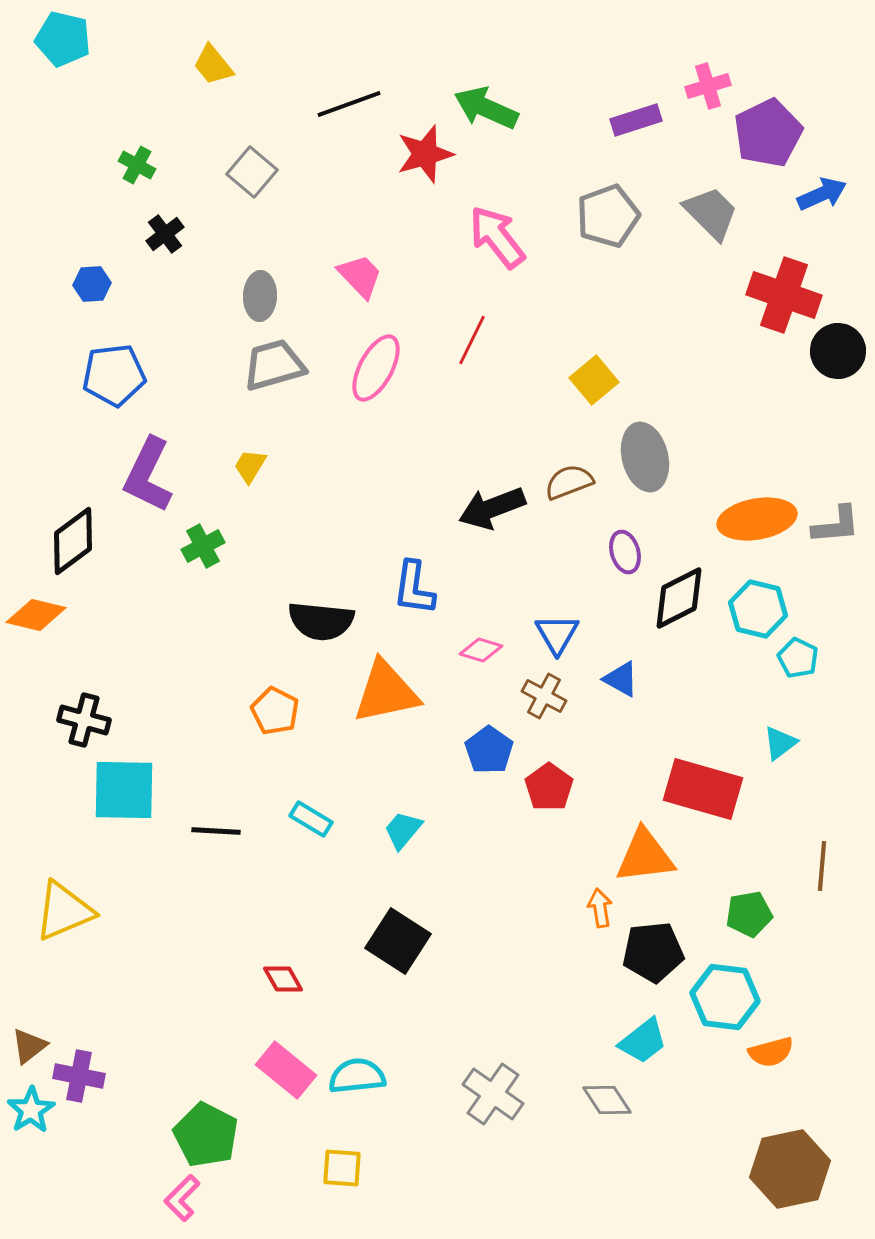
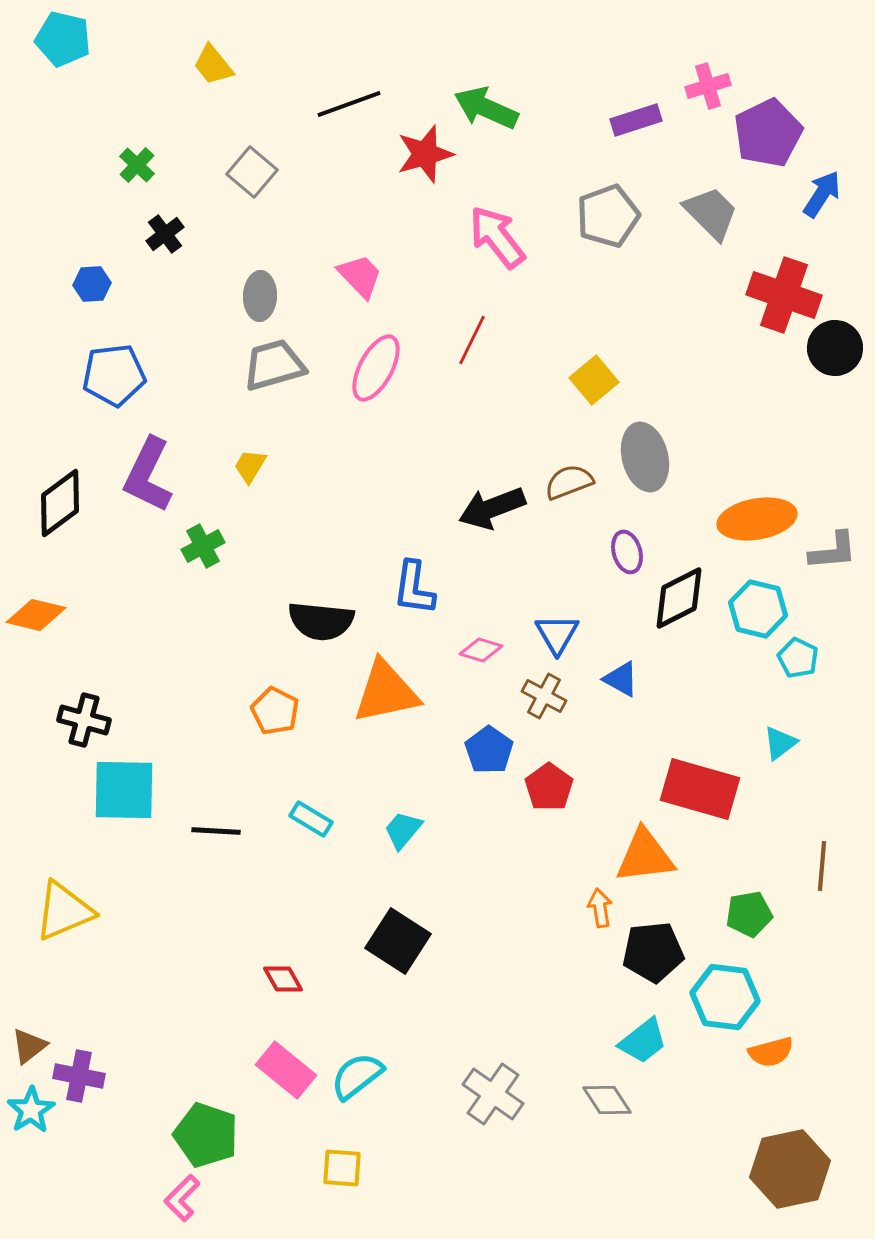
green cross at (137, 165): rotated 15 degrees clockwise
blue arrow at (822, 194): rotated 33 degrees counterclockwise
black circle at (838, 351): moved 3 px left, 3 px up
gray L-shape at (836, 525): moved 3 px left, 26 px down
black diamond at (73, 541): moved 13 px left, 38 px up
purple ellipse at (625, 552): moved 2 px right
red rectangle at (703, 789): moved 3 px left
cyan semicircle at (357, 1076): rotated 32 degrees counterclockwise
green pentagon at (206, 1135): rotated 8 degrees counterclockwise
